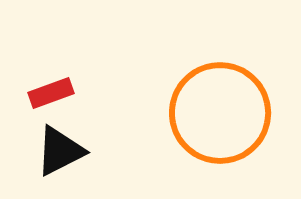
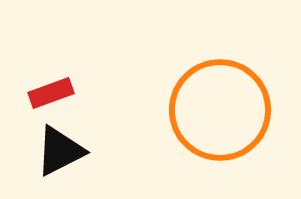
orange circle: moved 3 px up
